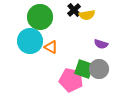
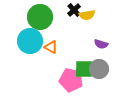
green square: rotated 18 degrees counterclockwise
